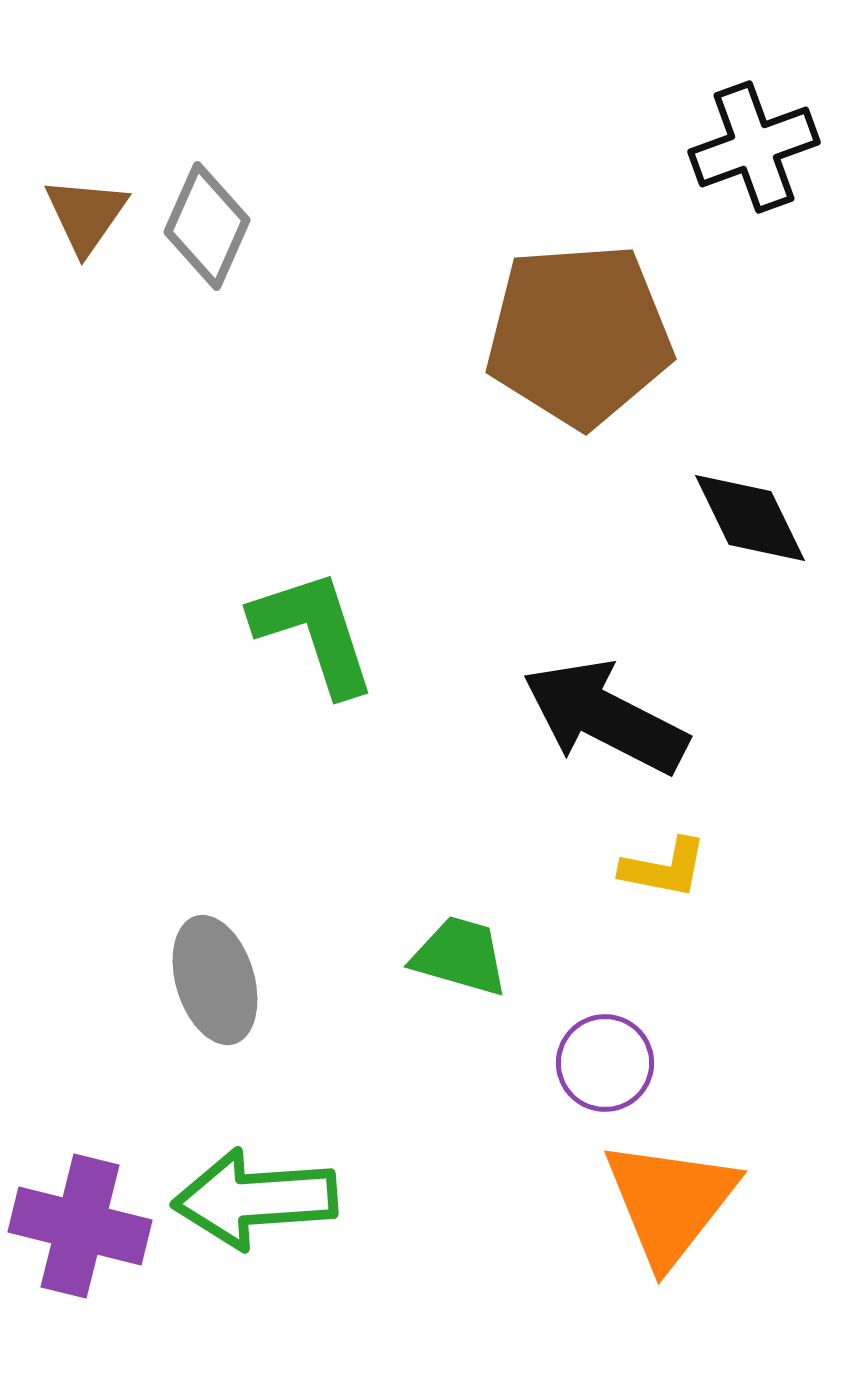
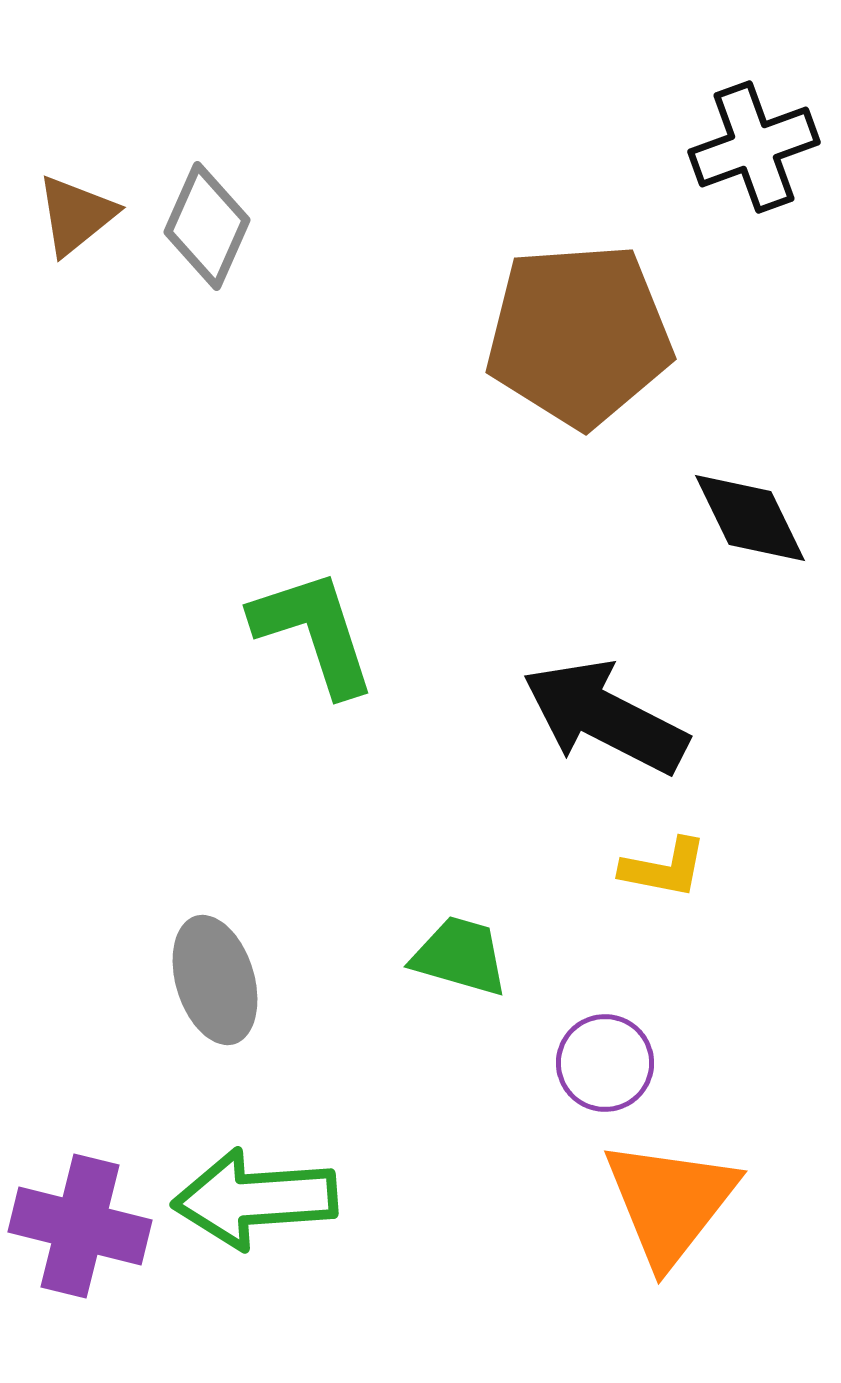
brown triangle: moved 10 px left; rotated 16 degrees clockwise
